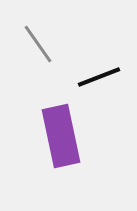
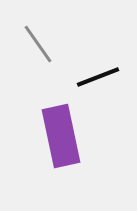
black line: moved 1 px left
